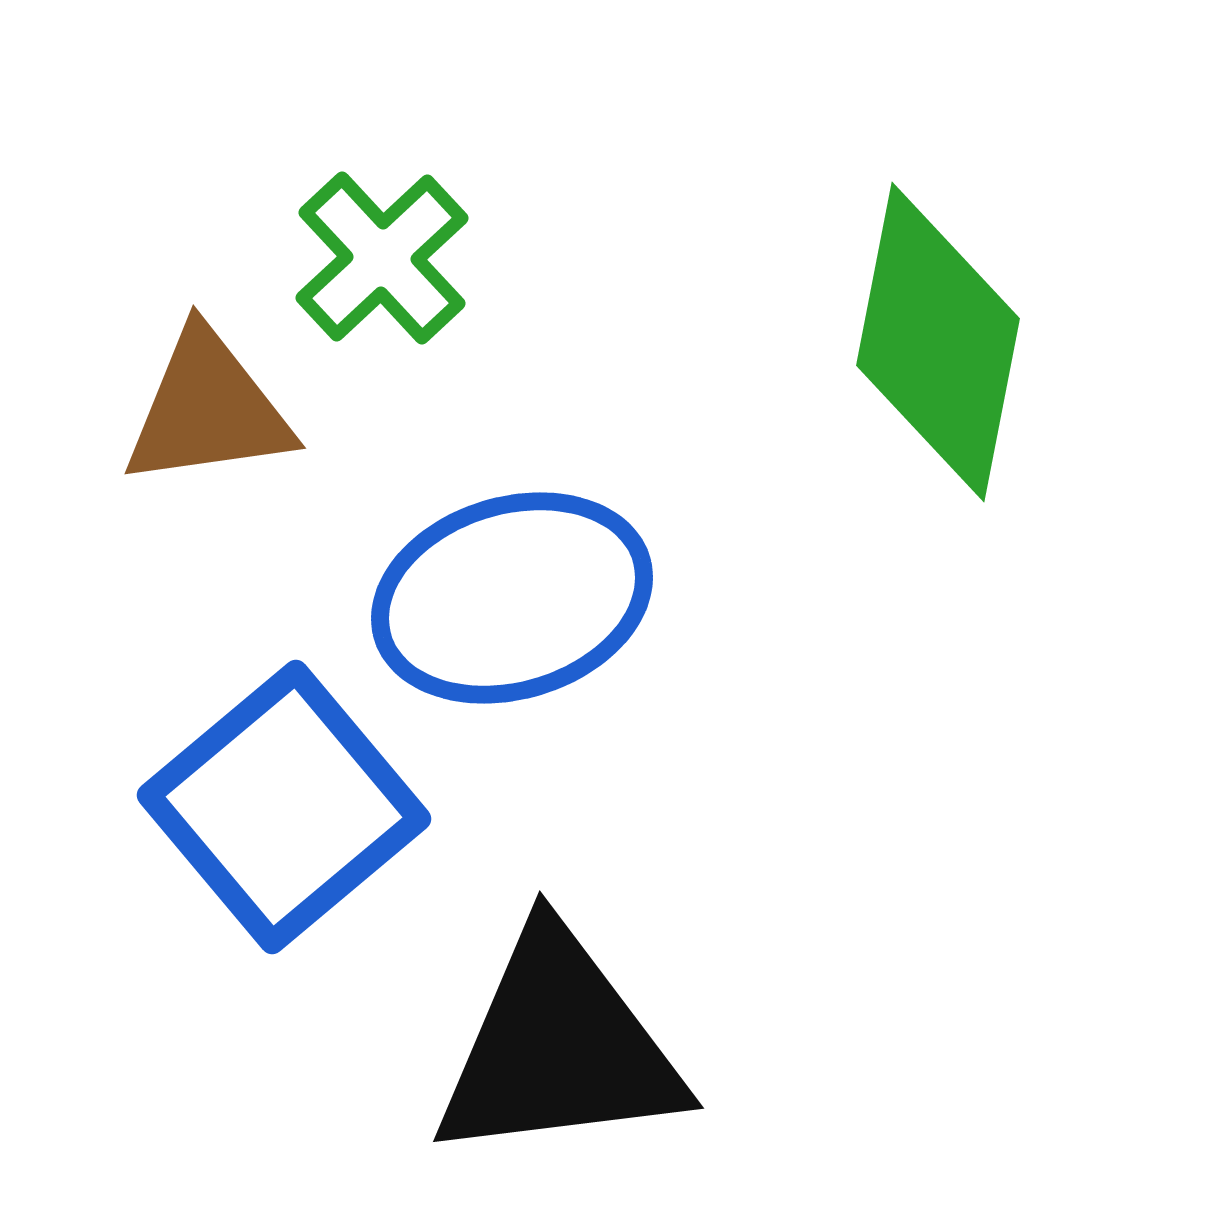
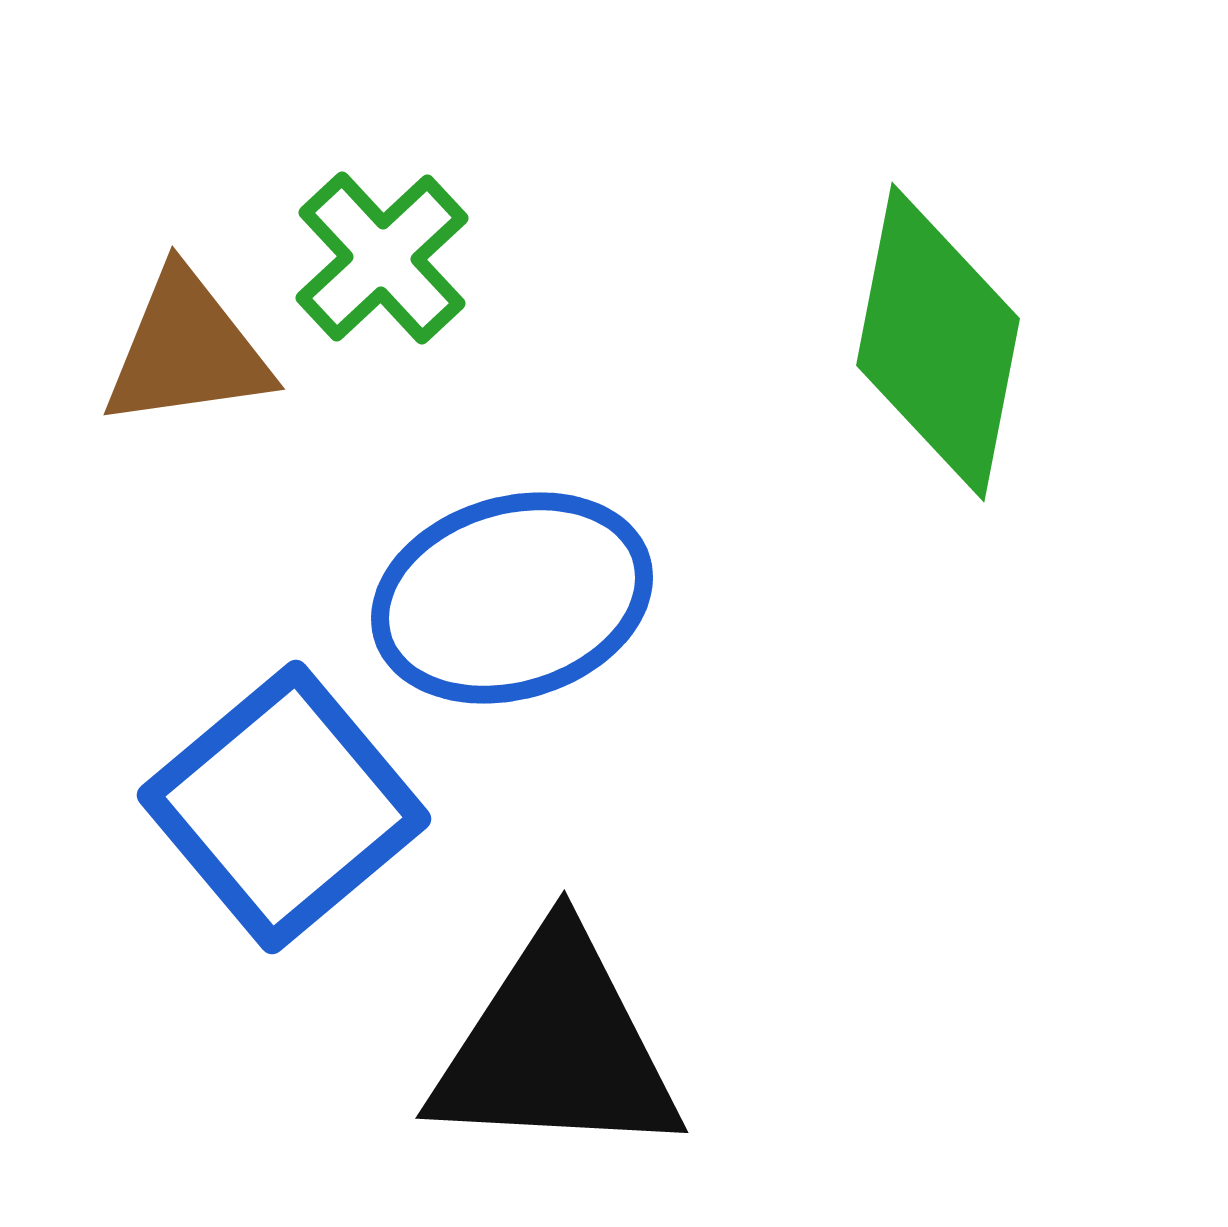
brown triangle: moved 21 px left, 59 px up
black triangle: moved 3 px left; rotated 10 degrees clockwise
